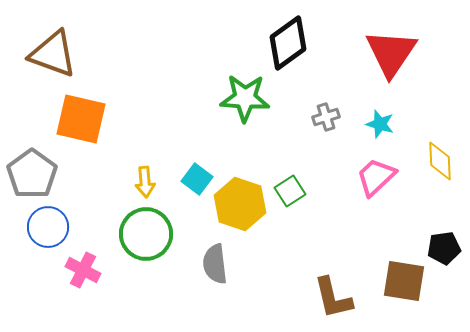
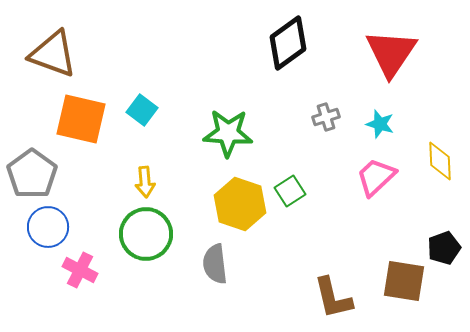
green star: moved 17 px left, 35 px down
cyan square: moved 55 px left, 69 px up
black pentagon: rotated 12 degrees counterclockwise
pink cross: moved 3 px left
